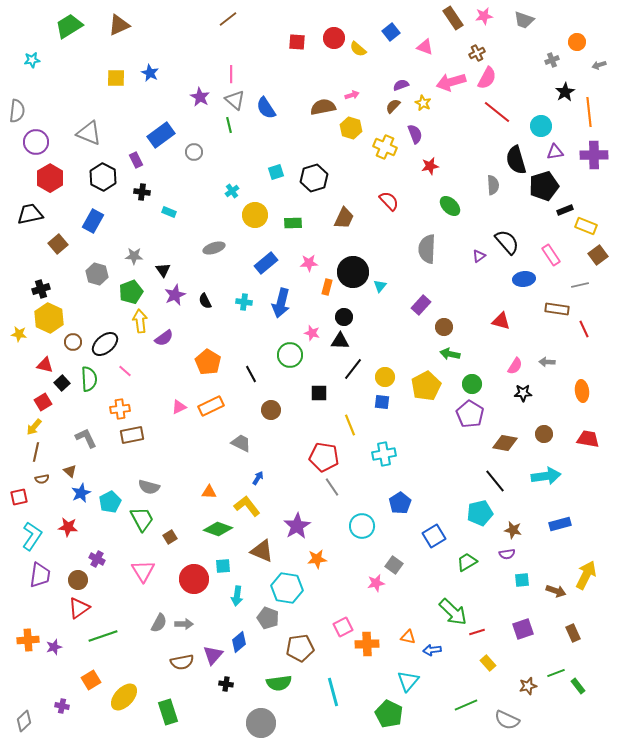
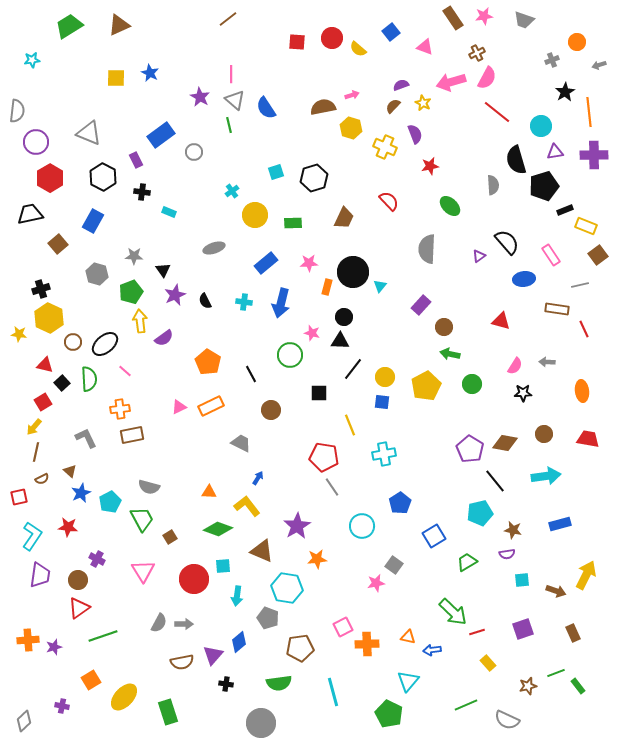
red circle at (334, 38): moved 2 px left
purple pentagon at (470, 414): moved 35 px down
brown semicircle at (42, 479): rotated 16 degrees counterclockwise
